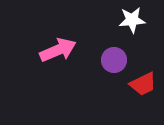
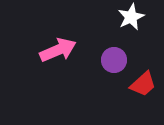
white star: moved 1 px left, 3 px up; rotated 20 degrees counterclockwise
red trapezoid: rotated 16 degrees counterclockwise
